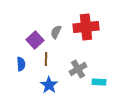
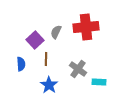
gray cross: rotated 24 degrees counterclockwise
